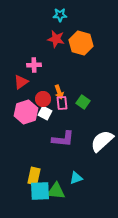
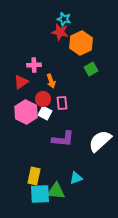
cyan star: moved 4 px right, 4 px down; rotated 16 degrees clockwise
red star: moved 4 px right, 7 px up
orange hexagon: rotated 20 degrees clockwise
orange arrow: moved 8 px left, 11 px up
green square: moved 8 px right, 33 px up; rotated 24 degrees clockwise
pink hexagon: rotated 15 degrees counterclockwise
white semicircle: moved 2 px left
cyan square: moved 3 px down
